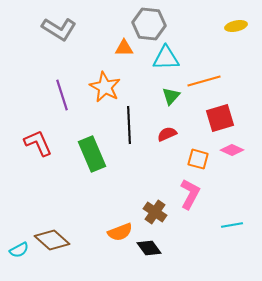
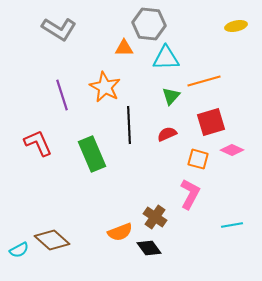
red square: moved 9 px left, 4 px down
brown cross: moved 5 px down
